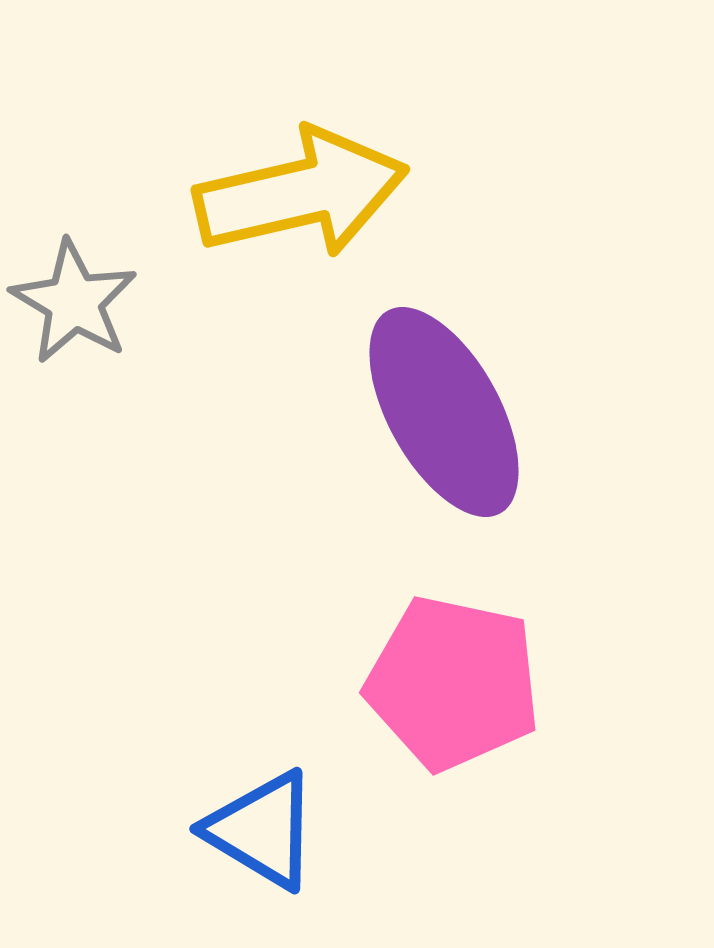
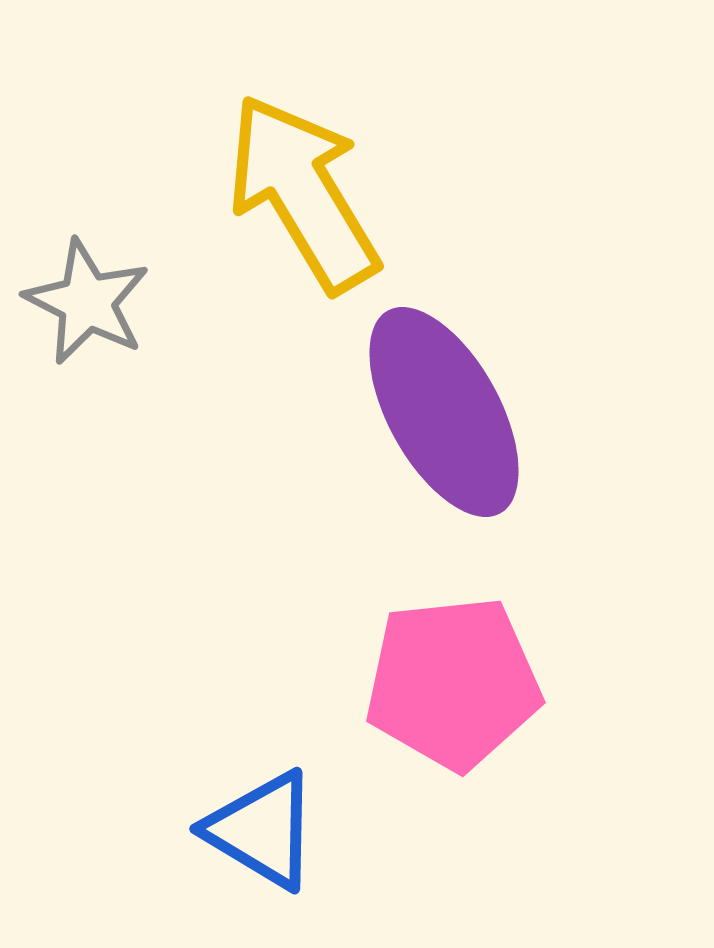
yellow arrow: moved 2 px right; rotated 108 degrees counterclockwise
gray star: moved 13 px right; rotated 4 degrees counterclockwise
pink pentagon: rotated 18 degrees counterclockwise
